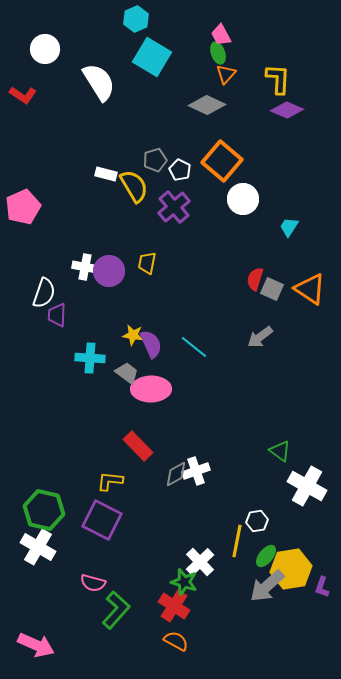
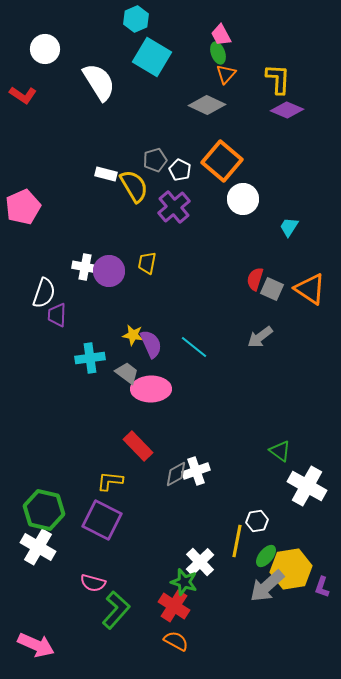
cyan cross at (90, 358): rotated 12 degrees counterclockwise
